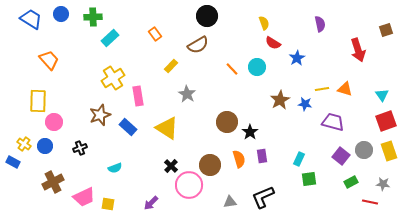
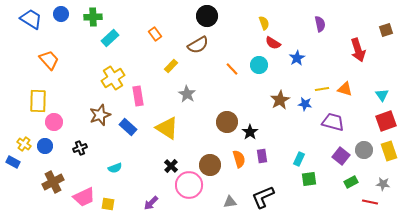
cyan circle at (257, 67): moved 2 px right, 2 px up
